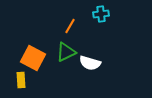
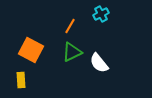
cyan cross: rotated 21 degrees counterclockwise
green triangle: moved 6 px right
orange square: moved 2 px left, 8 px up
white semicircle: moved 9 px right; rotated 35 degrees clockwise
